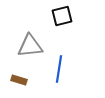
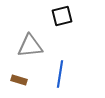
blue line: moved 1 px right, 5 px down
